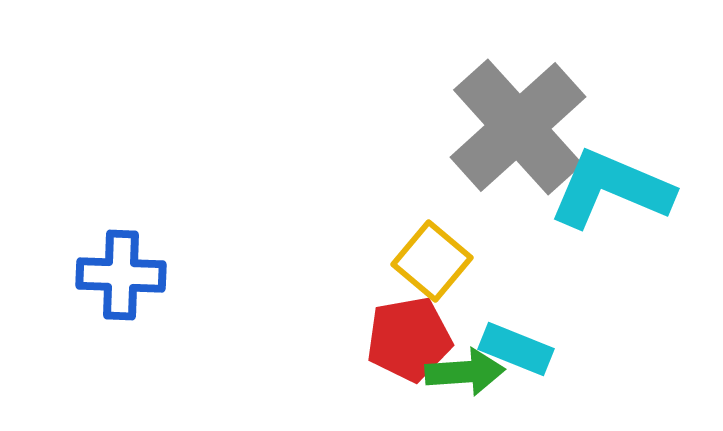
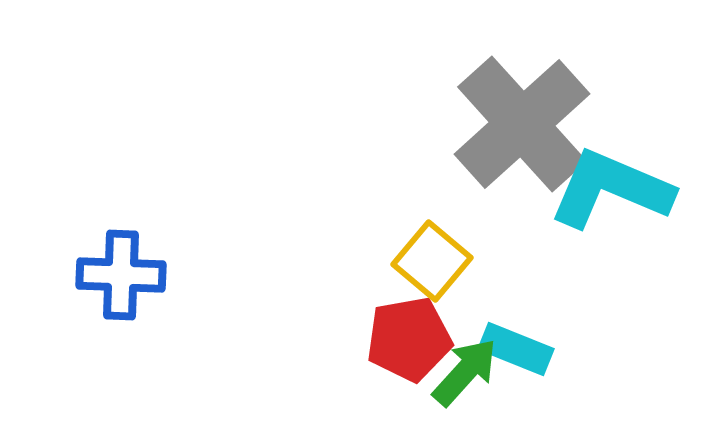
gray cross: moved 4 px right, 3 px up
green arrow: rotated 44 degrees counterclockwise
